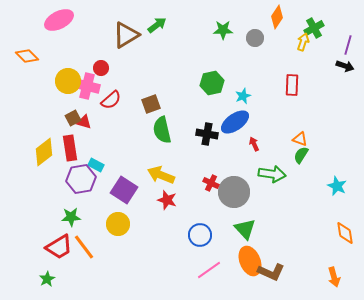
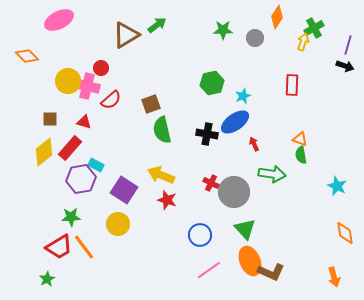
brown square at (73, 118): moved 23 px left, 1 px down; rotated 28 degrees clockwise
red rectangle at (70, 148): rotated 50 degrees clockwise
green semicircle at (301, 155): rotated 42 degrees counterclockwise
